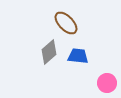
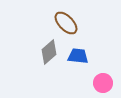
pink circle: moved 4 px left
